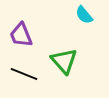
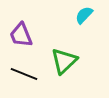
cyan semicircle: rotated 84 degrees clockwise
green triangle: rotated 28 degrees clockwise
